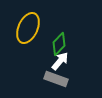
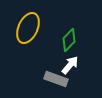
green diamond: moved 10 px right, 4 px up
white arrow: moved 10 px right, 4 px down
